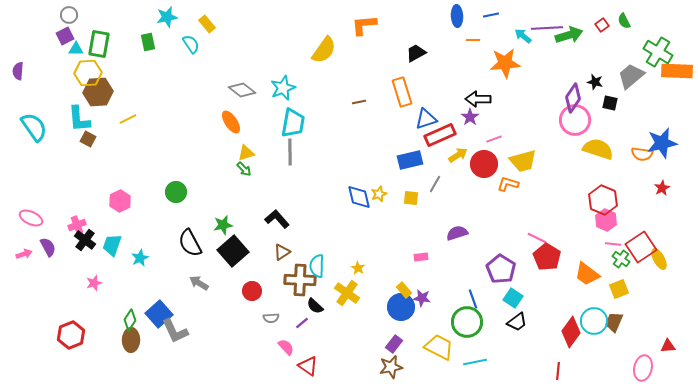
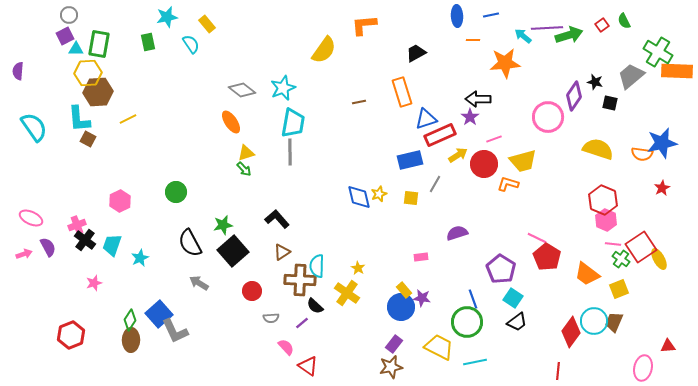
purple diamond at (573, 98): moved 1 px right, 2 px up
pink circle at (575, 120): moved 27 px left, 3 px up
